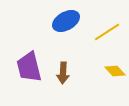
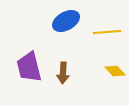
yellow line: rotated 28 degrees clockwise
